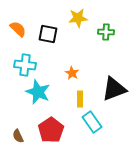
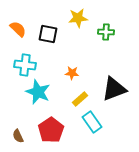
orange star: rotated 24 degrees counterclockwise
yellow rectangle: rotated 49 degrees clockwise
